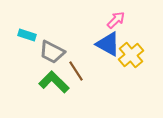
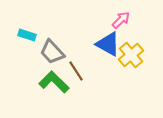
pink arrow: moved 5 px right
gray trapezoid: rotated 20 degrees clockwise
